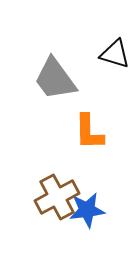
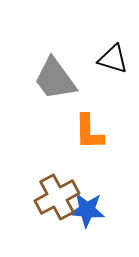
black triangle: moved 2 px left, 5 px down
blue star: rotated 12 degrees clockwise
